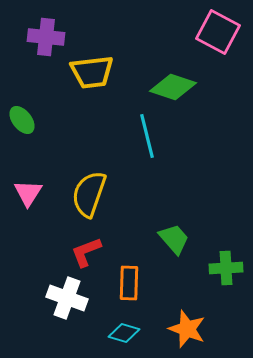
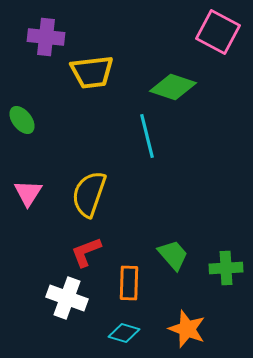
green trapezoid: moved 1 px left, 16 px down
